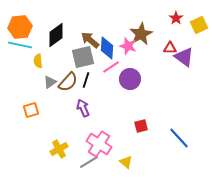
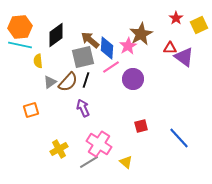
pink star: rotated 24 degrees clockwise
purple circle: moved 3 px right
